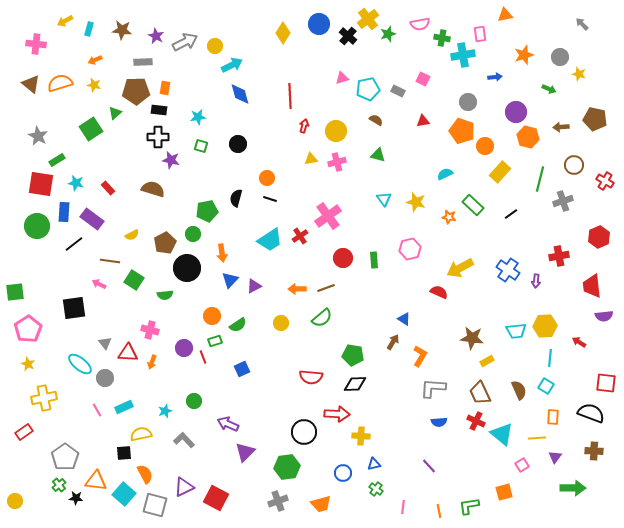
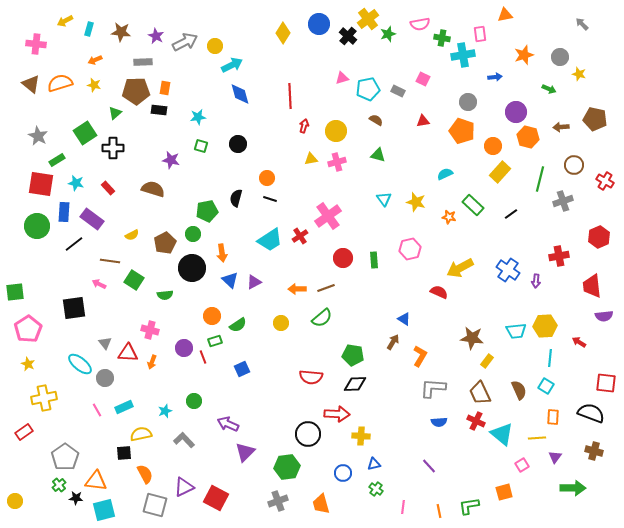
brown star at (122, 30): moved 1 px left, 2 px down
green square at (91, 129): moved 6 px left, 4 px down
black cross at (158, 137): moved 45 px left, 11 px down
orange circle at (485, 146): moved 8 px right
black circle at (187, 268): moved 5 px right
blue triangle at (230, 280): rotated 30 degrees counterclockwise
purple triangle at (254, 286): moved 4 px up
yellow rectangle at (487, 361): rotated 24 degrees counterclockwise
black circle at (304, 432): moved 4 px right, 2 px down
brown cross at (594, 451): rotated 12 degrees clockwise
cyan square at (124, 494): moved 20 px left, 16 px down; rotated 35 degrees clockwise
orange trapezoid at (321, 504): rotated 90 degrees clockwise
